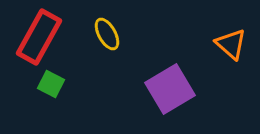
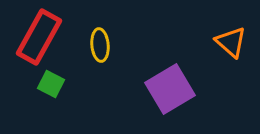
yellow ellipse: moved 7 px left, 11 px down; rotated 24 degrees clockwise
orange triangle: moved 2 px up
